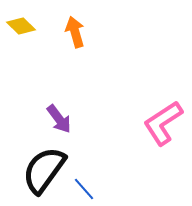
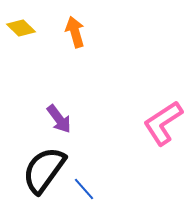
yellow diamond: moved 2 px down
